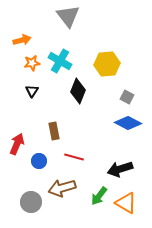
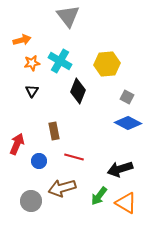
gray circle: moved 1 px up
